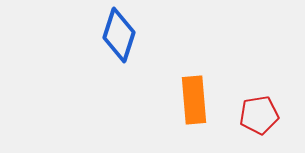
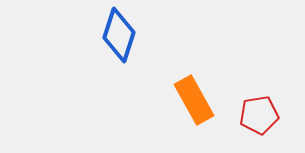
orange rectangle: rotated 24 degrees counterclockwise
